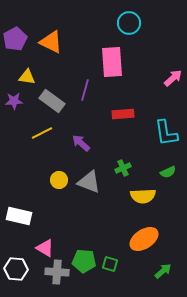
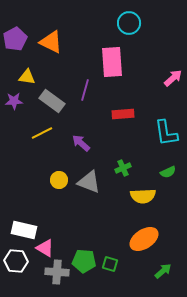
white rectangle: moved 5 px right, 14 px down
white hexagon: moved 8 px up
